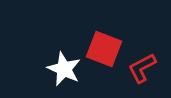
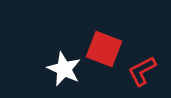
red L-shape: moved 3 px down
